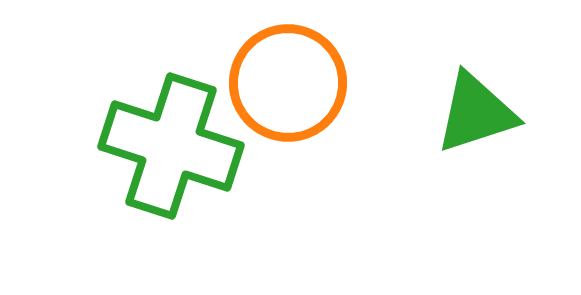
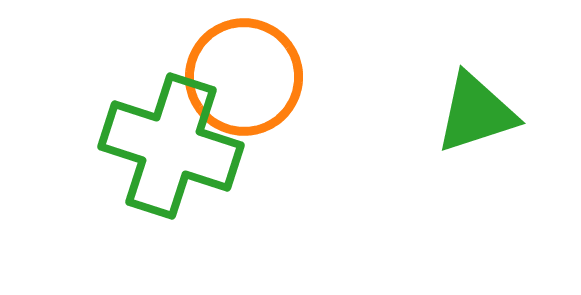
orange circle: moved 44 px left, 6 px up
